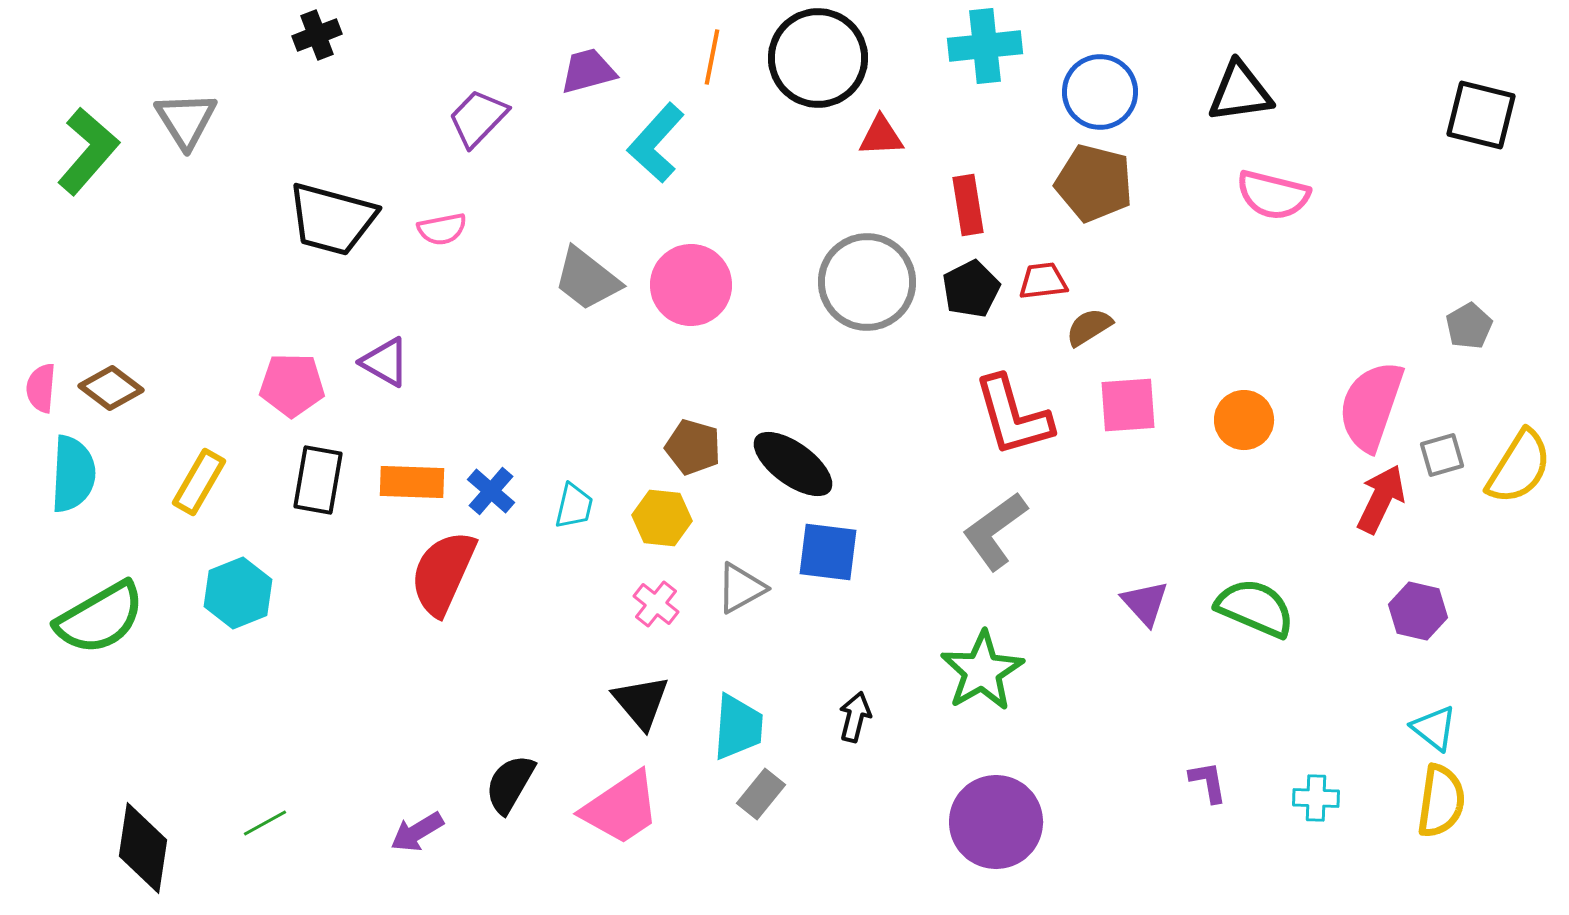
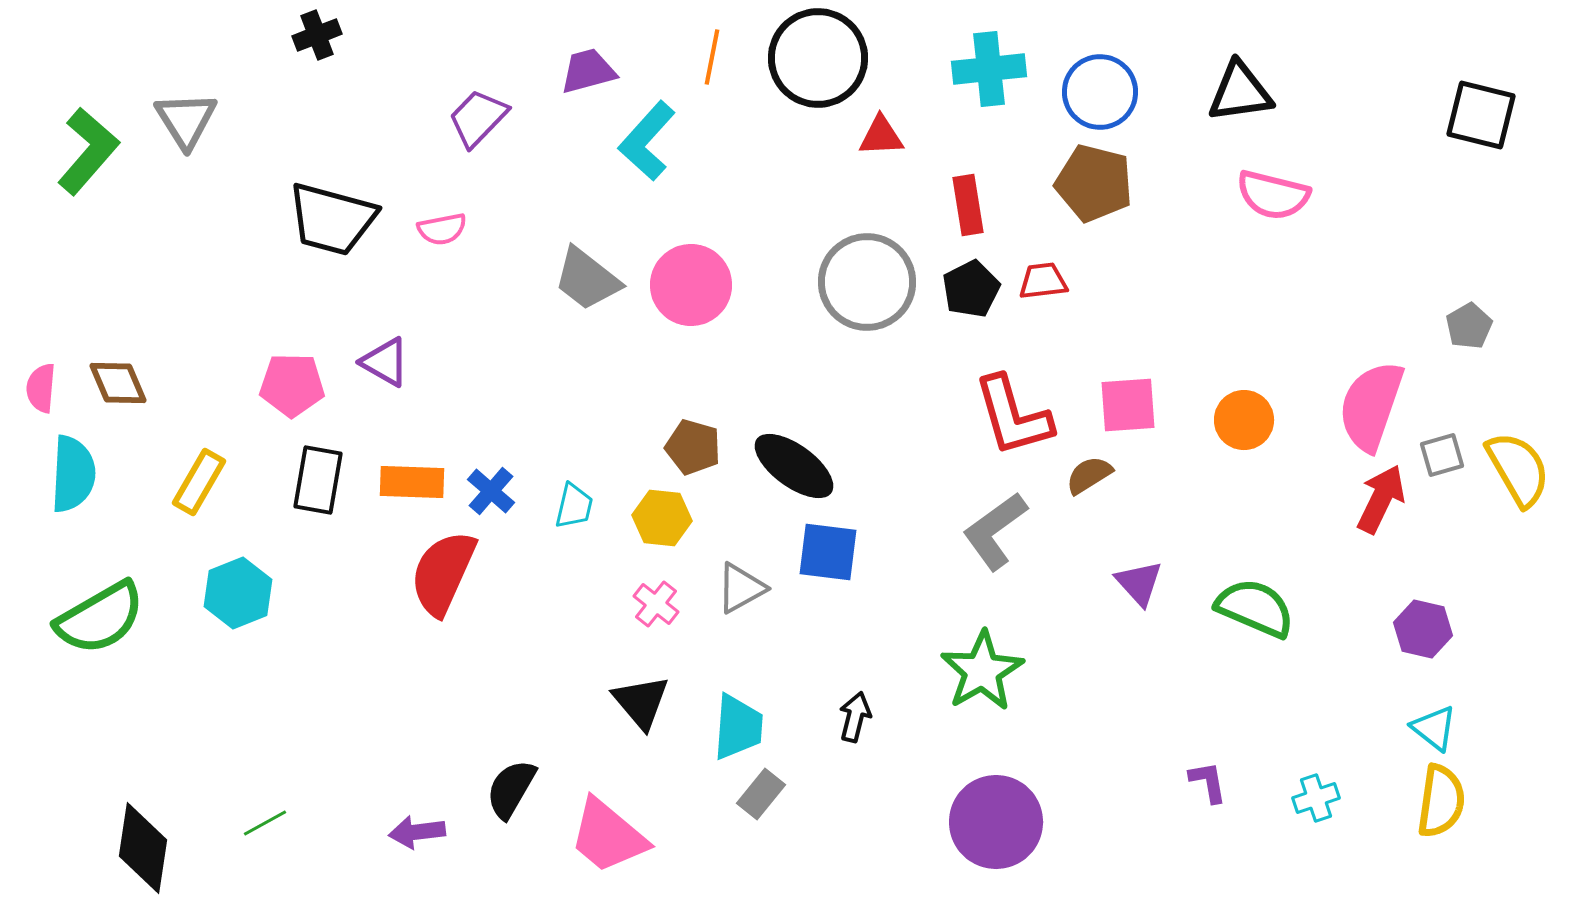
cyan cross at (985, 46): moved 4 px right, 23 px down
cyan L-shape at (656, 143): moved 9 px left, 2 px up
brown semicircle at (1089, 327): moved 148 px down
brown diamond at (111, 388): moved 7 px right, 5 px up; rotated 30 degrees clockwise
black ellipse at (793, 464): moved 1 px right, 2 px down
yellow semicircle at (1519, 467): moved 1 px left, 2 px down; rotated 62 degrees counterclockwise
purple triangle at (1145, 603): moved 6 px left, 20 px up
purple hexagon at (1418, 611): moved 5 px right, 18 px down
black semicircle at (510, 784): moved 1 px right, 5 px down
cyan cross at (1316, 798): rotated 21 degrees counterclockwise
pink trapezoid at (621, 808): moved 13 px left, 28 px down; rotated 74 degrees clockwise
purple arrow at (417, 832): rotated 24 degrees clockwise
